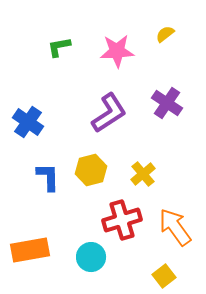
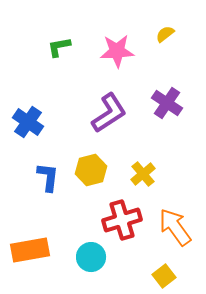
blue L-shape: rotated 8 degrees clockwise
